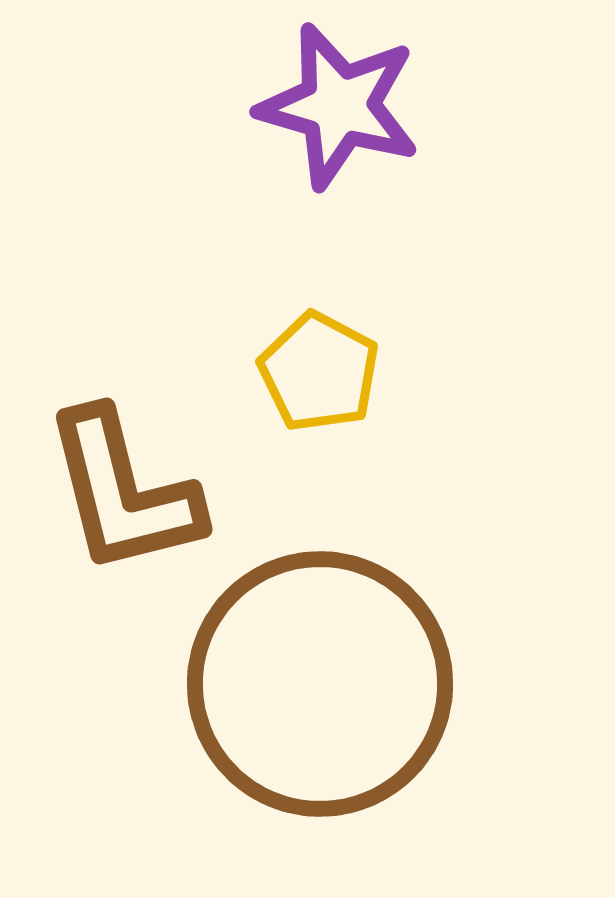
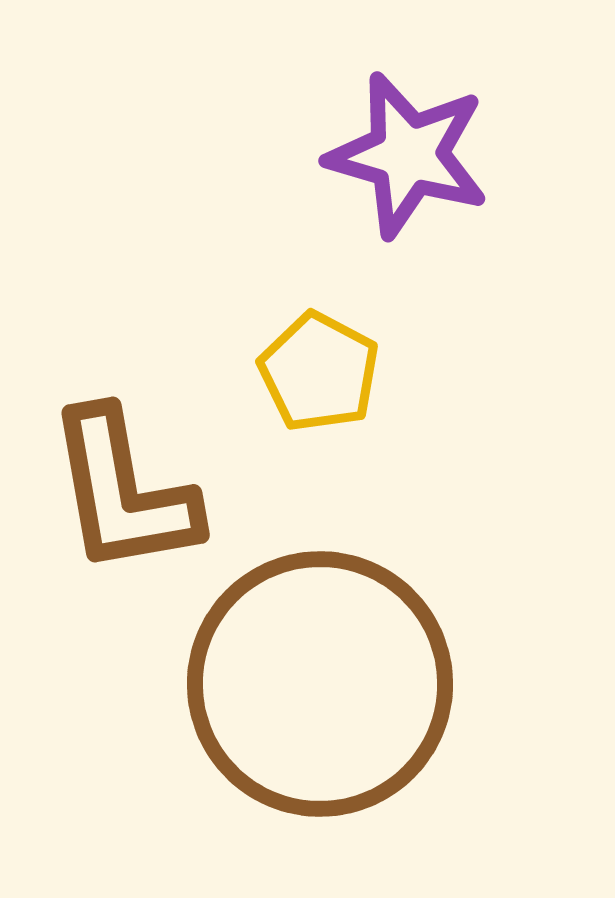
purple star: moved 69 px right, 49 px down
brown L-shape: rotated 4 degrees clockwise
